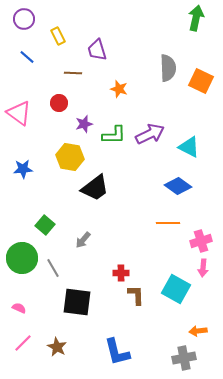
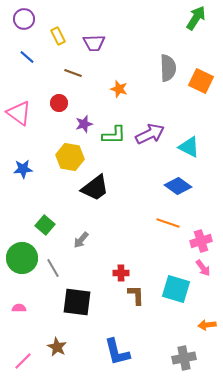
green arrow: rotated 20 degrees clockwise
purple trapezoid: moved 3 px left, 7 px up; rotated 75 degrees counterclockwise
brown line: rotated 18 degrees clockwise
orange line: rotated 20 degrees clockwise
gray arrow: moved 2 px left
pink arrow: rotated 42 degrees counterclockwise
cyan square: rotated 12 degrees counterclockwise
pink semicircle: rotated 24 degrees counterclockwise
orange arrow: moved 9 px right, 6 px up
pink line: moved 18 px down
